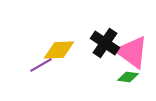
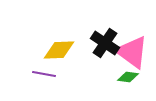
purple line: moved 3 px right, 9 px down; rotated 40 degrees clockwise
